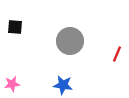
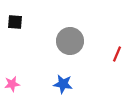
black square: moved 5 px up
blue star: moved 1 px up
